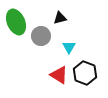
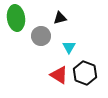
green ellipse: moved 4 px up; rotated 15 degrees clockwise
